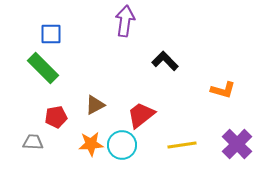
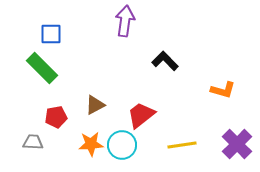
green rectangle: moved 1 px left
